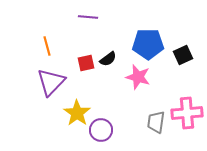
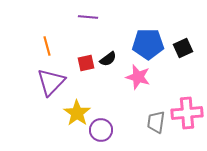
black square: moved 7 px up
